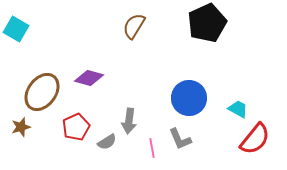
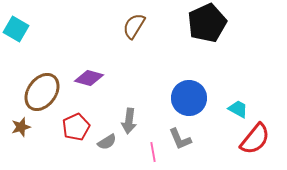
pink line: moved 1 px right, 4 px down
